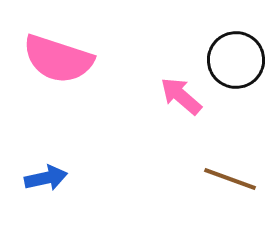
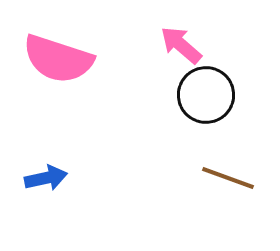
black circle: moved 30 px left, 35 px down
pink arrow: moved 51 px up
brown line: moved 2 px left, 1 px up
